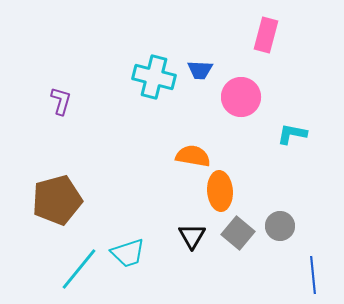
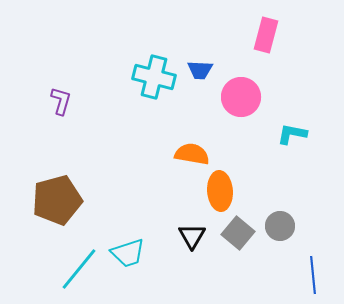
orange semicircle: moved 1 px left, 2 px up
